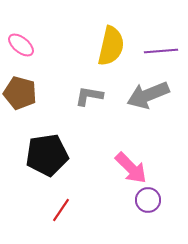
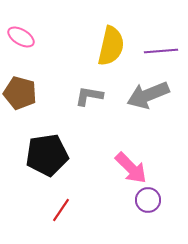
pink ellipse: moved 8 px up; rotated 8 degrees counterclockwise
